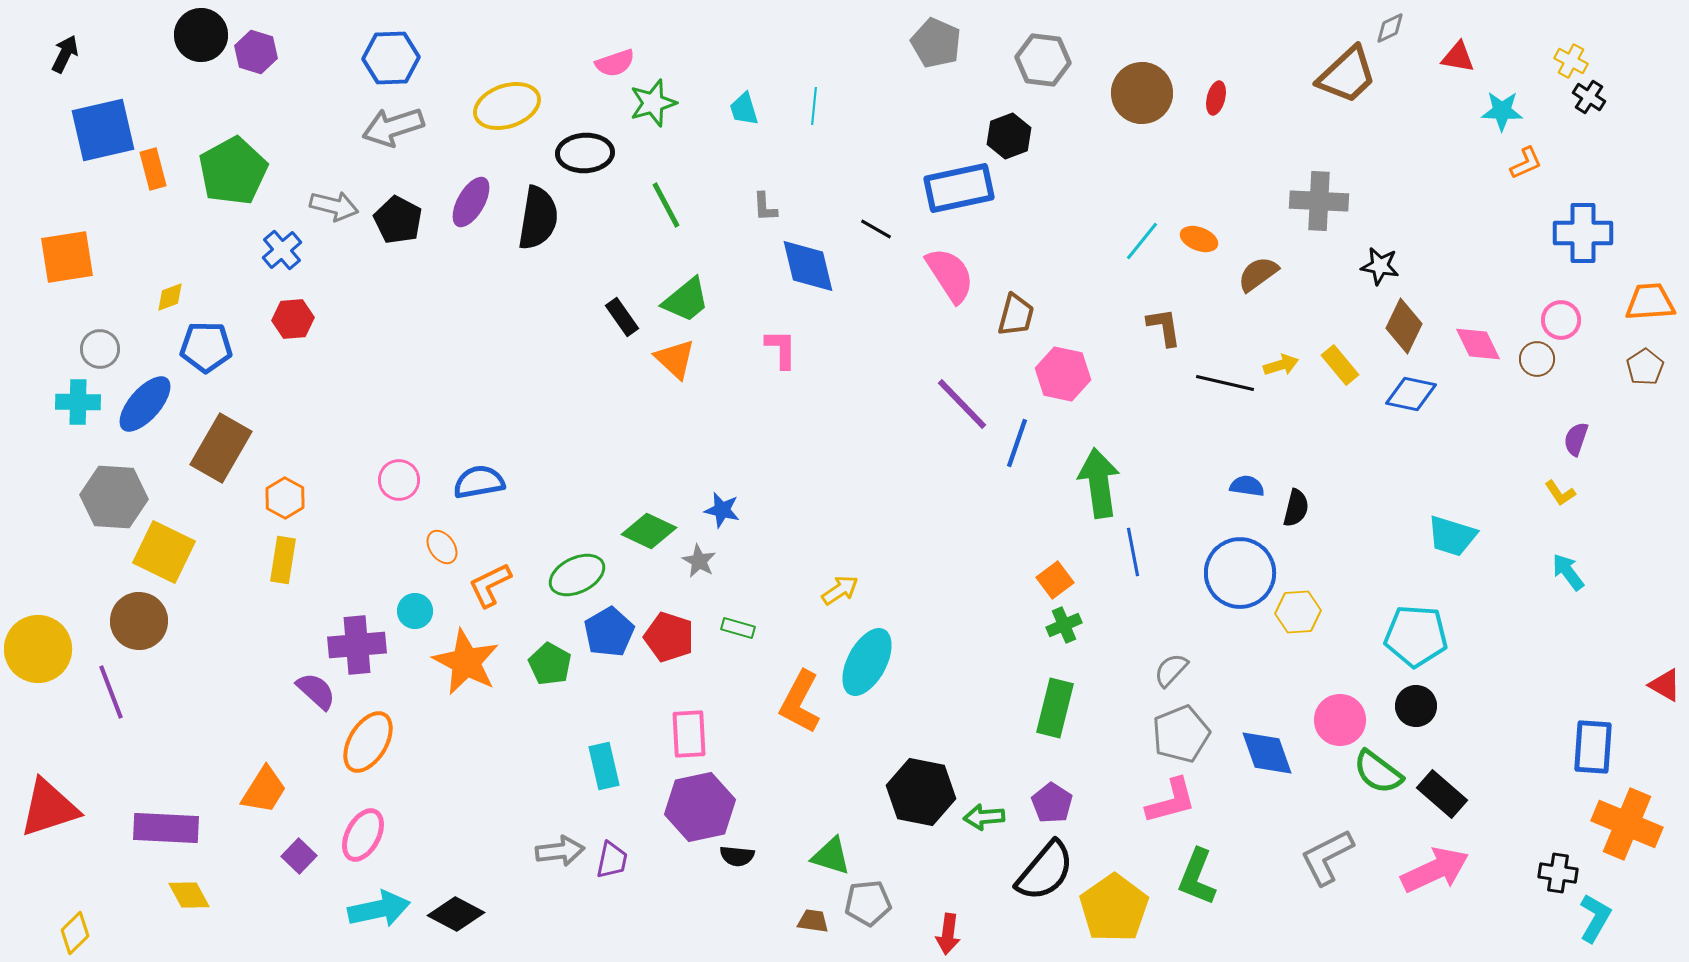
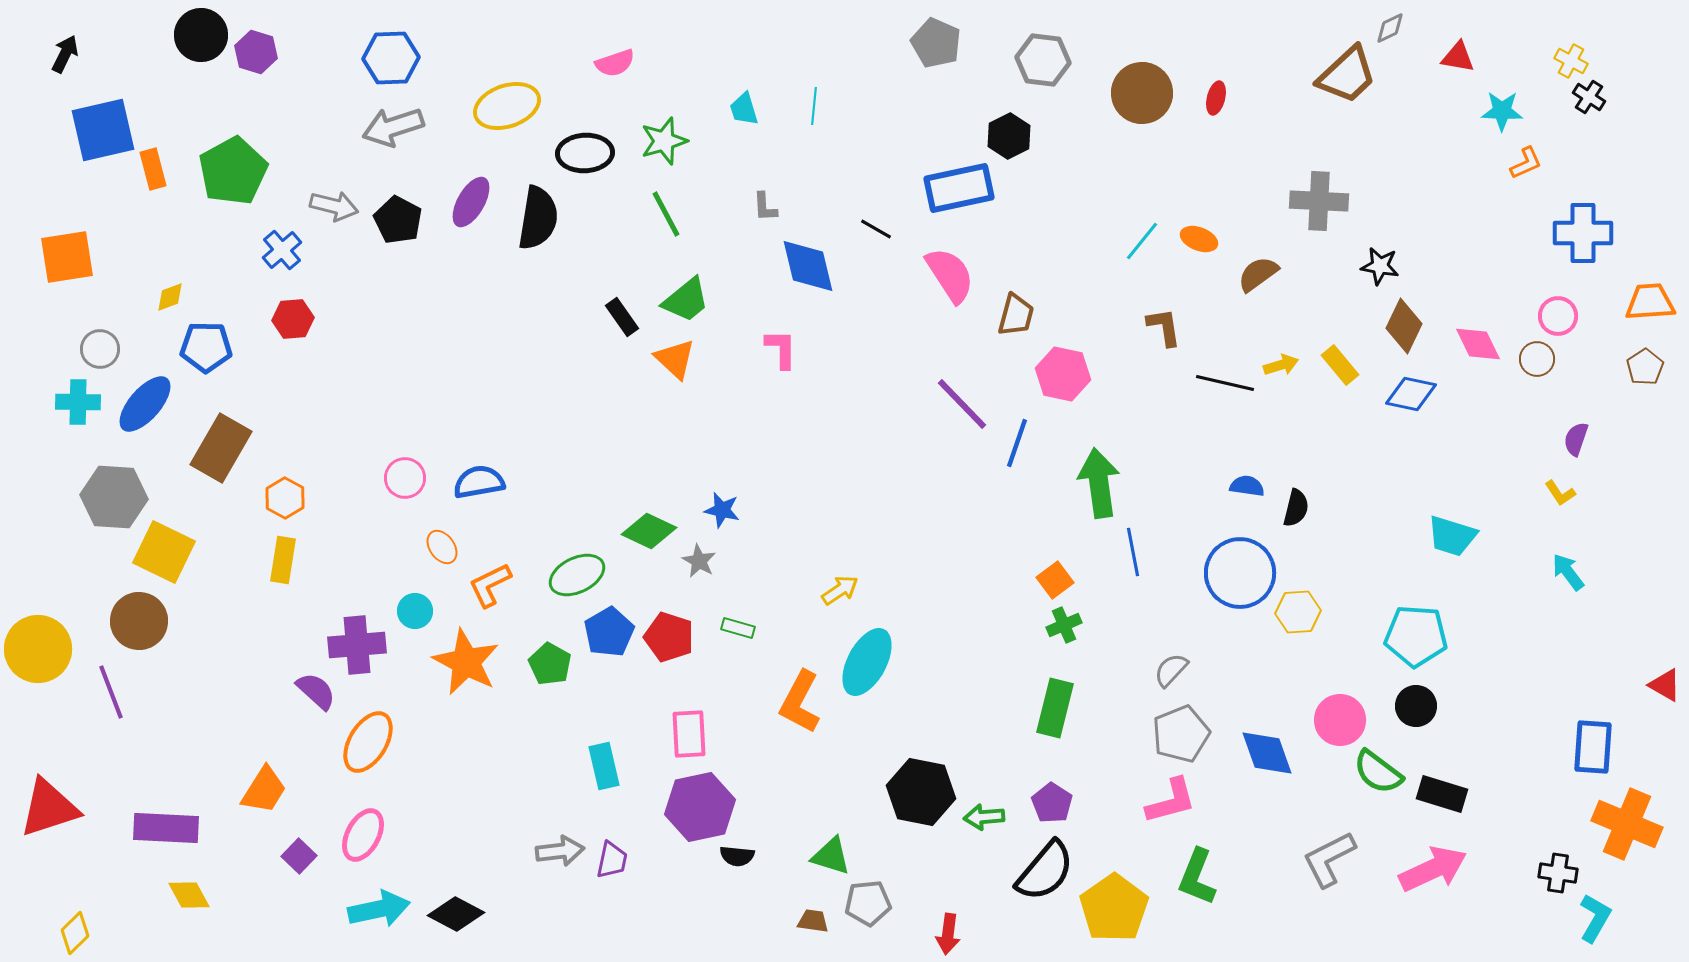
green star at (653, 103): moved 11 px right, 38 px down
black hexagon at (1009, 136): rotated 6 degrees counterclockwise
green line at (666, 205): moved 9 px down
pink circle at (1561, 320): moved 3 px left, 4 px up
pink circle at (399, 480): moved 6 px right, 2 px up
black rectangle at (1442, 794): rotated 24 degrees counterclockwise
gray L-shape at (1327, 857): moved 2 px right, 2 px down
pink arrow at (1435, 870): moved 2 px left, 1 px up
